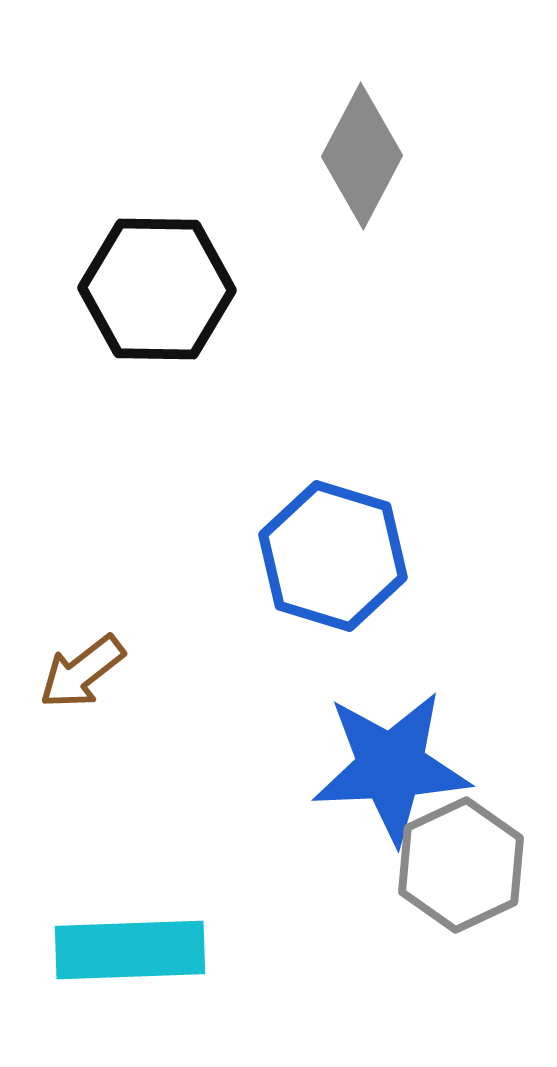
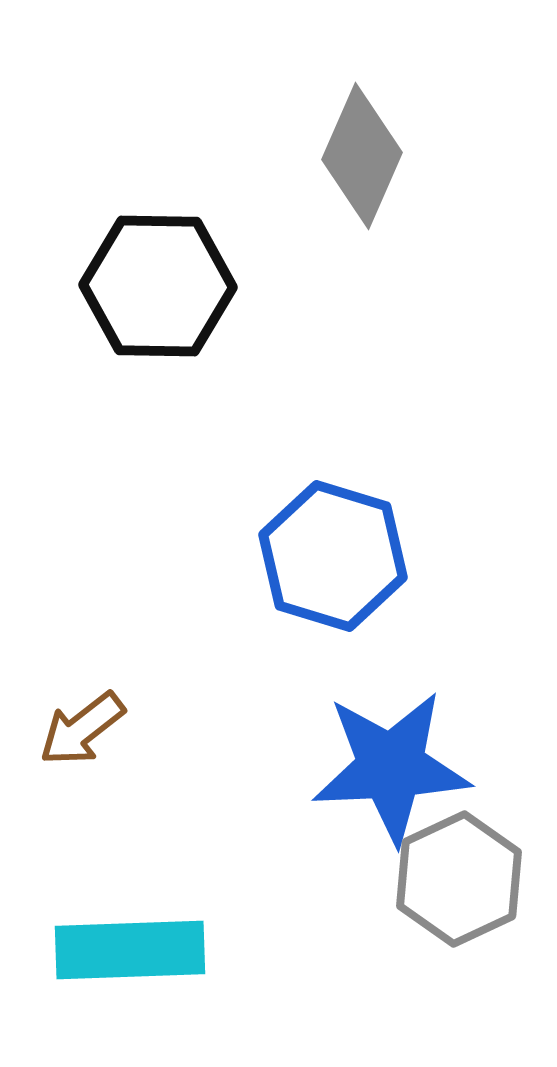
gray diamond: rotated 4 degrees counterclockwise
black hexagon: moved 1 px right, 3 px up
brown arrow: moved 57 px down
gray hexagon: moved 2 px left, 14 px down
